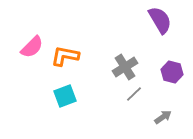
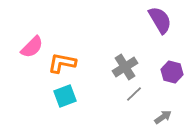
orange L-shape: moved 3 px left, 7 px down
